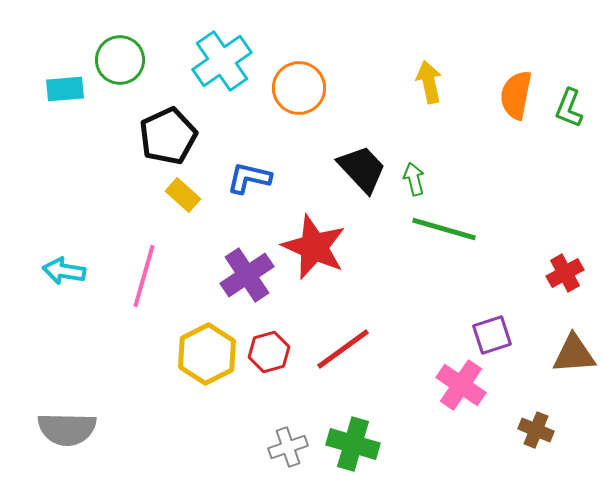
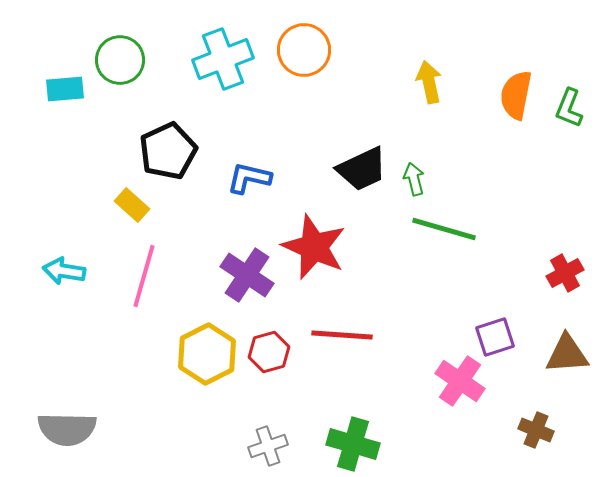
cyan cross: moved 1 px right, 2 px up; rotated 14 degrees clockwise
orange circle: moved 5 px right, 38 px up
black pentagon: moved 15 px down
black trapezoid: rotated 108 degrees clockwise
yellow rectangle: moved 51 px left, 10 px down
purple cross: rotated 22 degrees counterclockwise
purple square: moved 3 px right, 2 px down
red line: moved 1 px left, 14 px up; rotated 40 degrees clockwise
brown triangle: moved 7 px left
pink cross: moved 1 px left, 4 px up
gray cross: moved 20 px left, 1 px up
